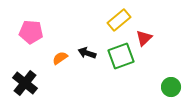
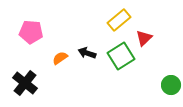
green square: rotated 12 degrees counterclockwise
green circle: moved 2 px up
